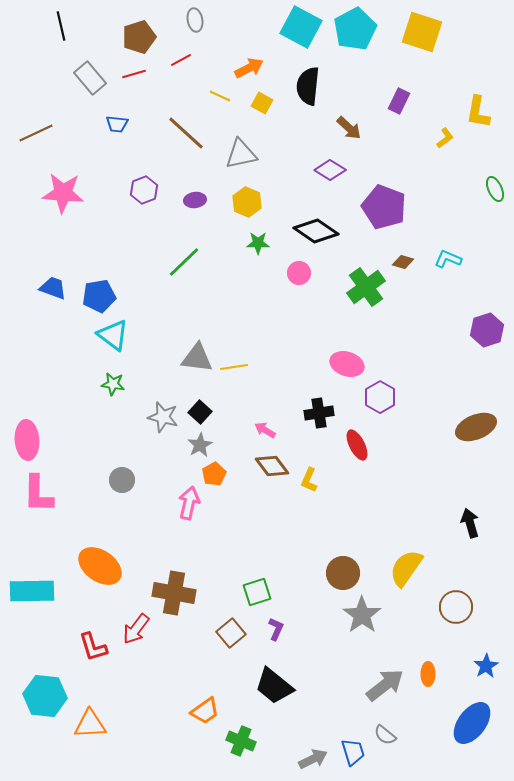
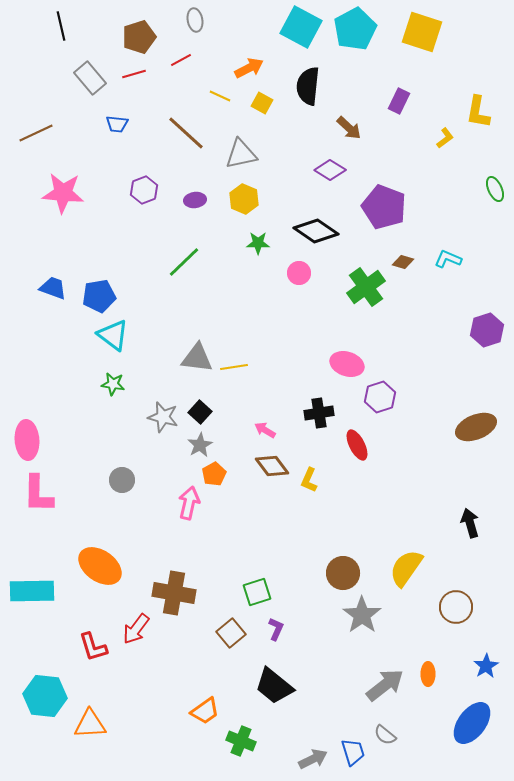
yellow hexagon at (247, 202): moved 3 px left, 3 px up
purple hexagon at (380, 397): rotated 12 degrees clockwise
